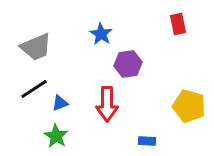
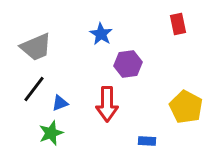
black line: rotated 20 degrees counterclockwise
yellow pentagon: moved 3 px left, 1 px down; rotated 12 degrees clockwise
green star: moved 5 px left, 3 px up; rotated 20 degrees clockwise
